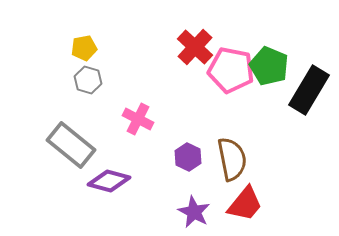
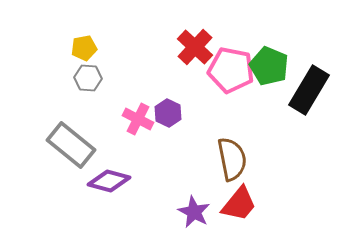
gray hexagon: moved 2 px up; rotated 12 degrees counterclockwise
purple hexagon: moved 20 px left, 44 px up
red trapezoid: moved 6 px left
